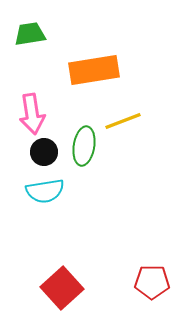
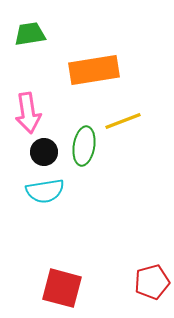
pink arrow: moved 4 px left, 1 px up
red pentagon: rotated 16 degrees counterclockwise
red square: rotated 33 degrees counterclockwise
